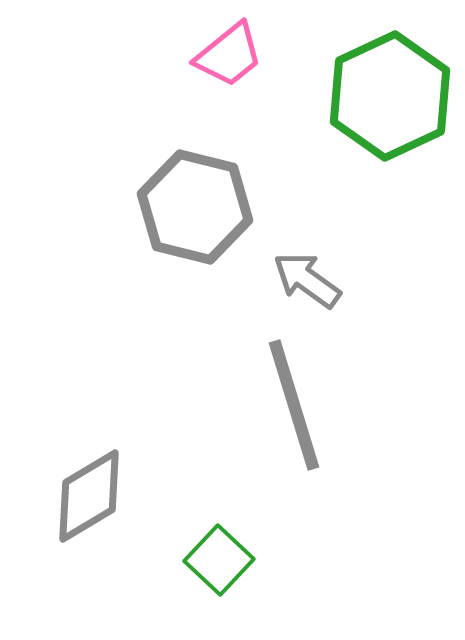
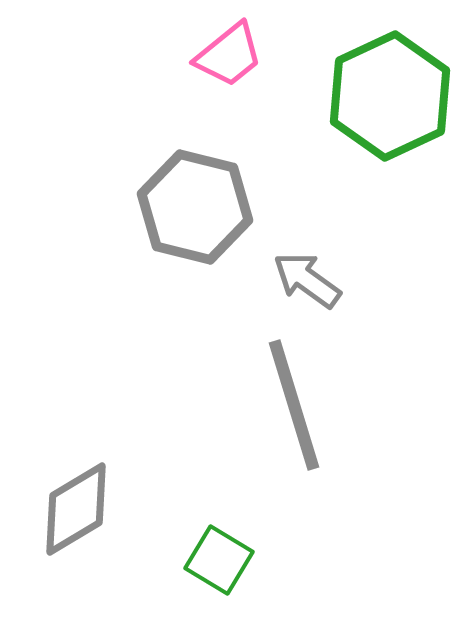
gray diamond: moved 13 px left, 13 px down
green square: rotated 12 degrees counterclockwise
